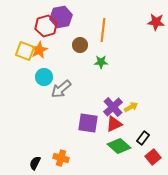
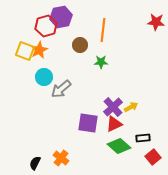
black rectangle: rotated 48 degrees clockwise
orange cross: rotated 21 degrees clockwise
